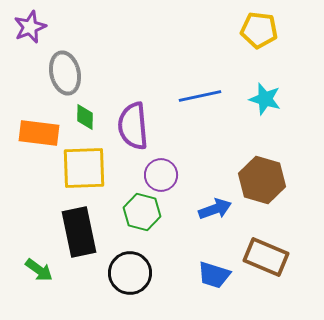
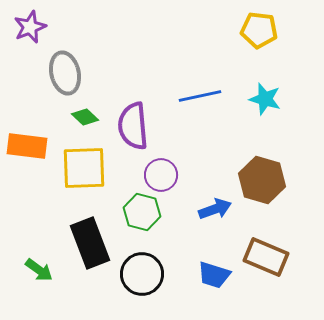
green diamond: rotated 48 degrees counterclockwise
orange rectangle: moved 12 px left, 13 px down
black rectangle: moved 11 px right, 11 px down; rotated 9 degrees counterclockwise
black circle: moved 12 px right, 1 px down
